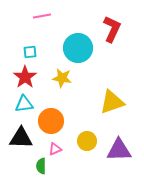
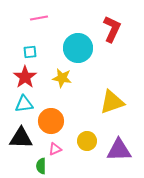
pink line: moved 3 px left, 2 px down
